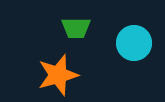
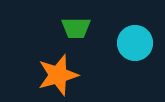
cyan circle: moved 1 px right
